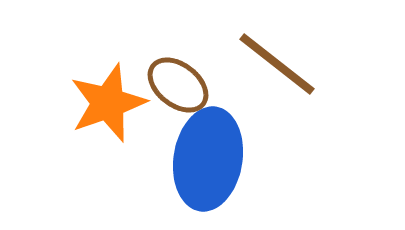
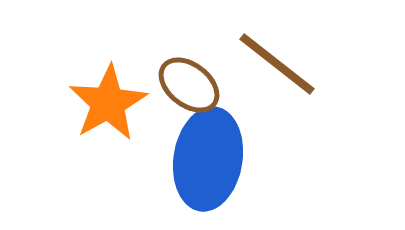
brown ellipse: moved 11 px right
orange star: rotated 10 degrees counterclockwise
